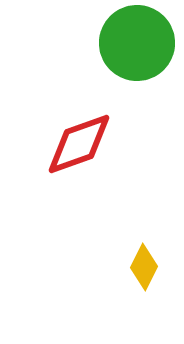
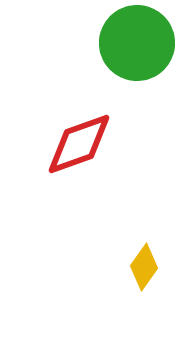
yellow diamond: rotated 9 degrees clockwise
